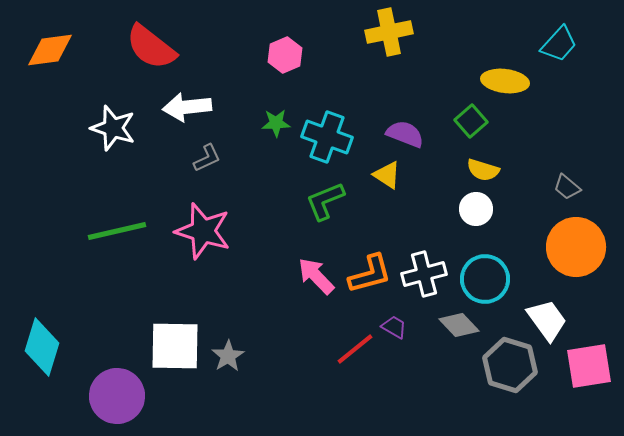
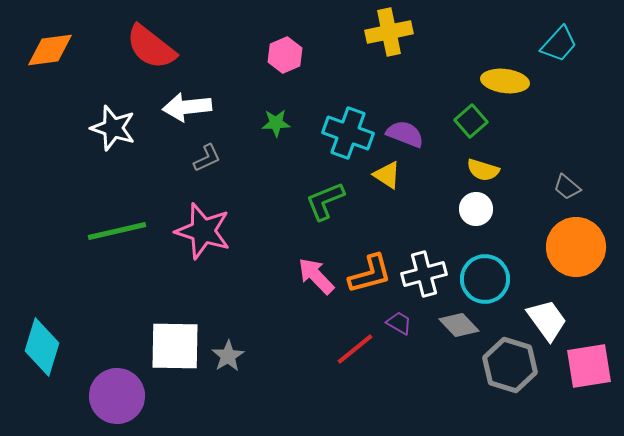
cyan cross: moved 21 px right, 4 px up
purple trapezoid: moved 5 px right, 4 px up
